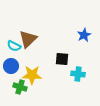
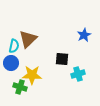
cyan semicircle: rotated 104 degrees counterclockwise
blue circle: moved 3 px up
cyan cross: rotated 24 degrees counterclockwise
